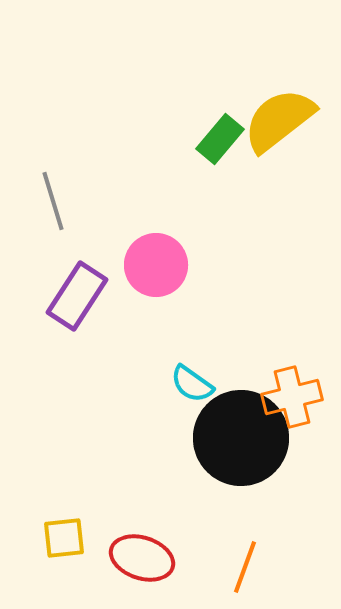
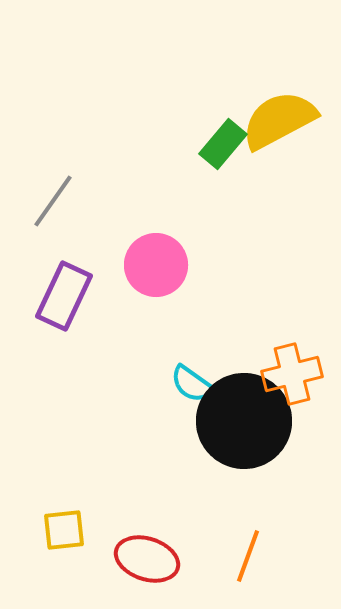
yellow semicircle: rotated 10 degrees clockwise
green rectangle: moved 3 px right, 5 px down
gray line: rotated 52 degrees clockwise
purple rectangle: moved 13 px left; rotated 8 degrees counterclockwise
orange cross: moved 23 px up
black circle: moved 3 px right, 17 px up
yellow square: moved 8 px up
red ellipse: moved 5 px right, 1 px down
orange line: moved 3 px right, 11 px up
